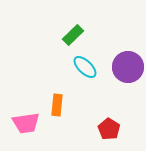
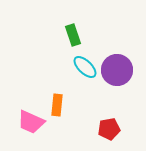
green rectangle: rotated 65 degrees counterclockwise
purple circle: moved 11 px left, 3 px down
pink trapezoid: moved 5 px right, 1 px up; rotated 32 degrees clockwise
red pentagon: rotated 30 degrees clockwise
